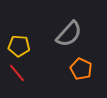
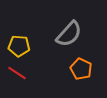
red line: rotated 18 degrees counterclockwise
